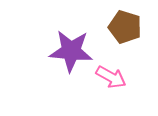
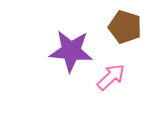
pink arrow: rotated 72 degrees counterclockwise
